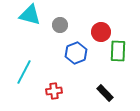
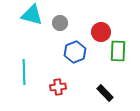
cyan triangle: moved 2 px right
gray circle: moved 2 px up
blue hexagon: moved 1 px left, 1 px up
cyan line: rotated 30 degrees counterclockwise
red cross: moved 4 px right, 4 px up
